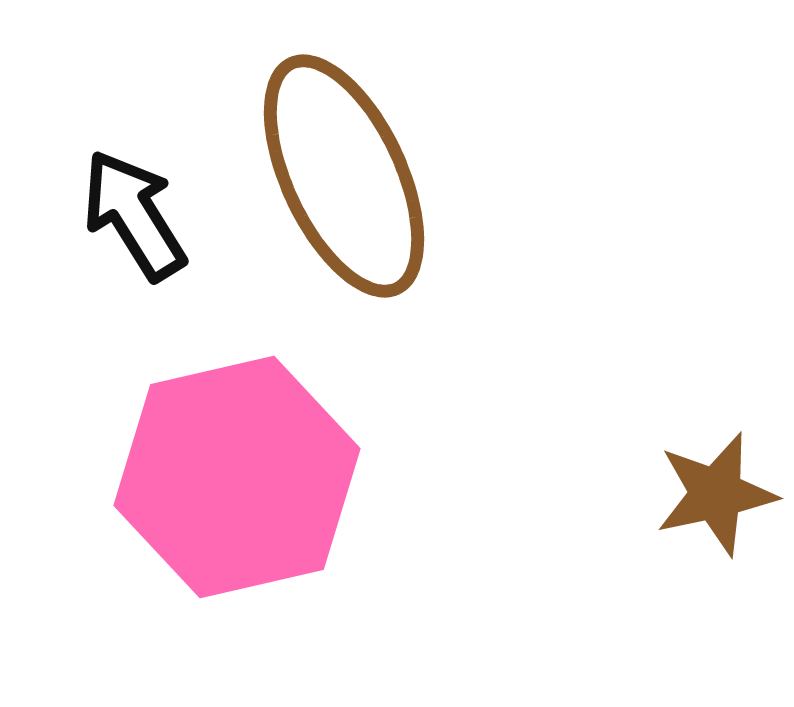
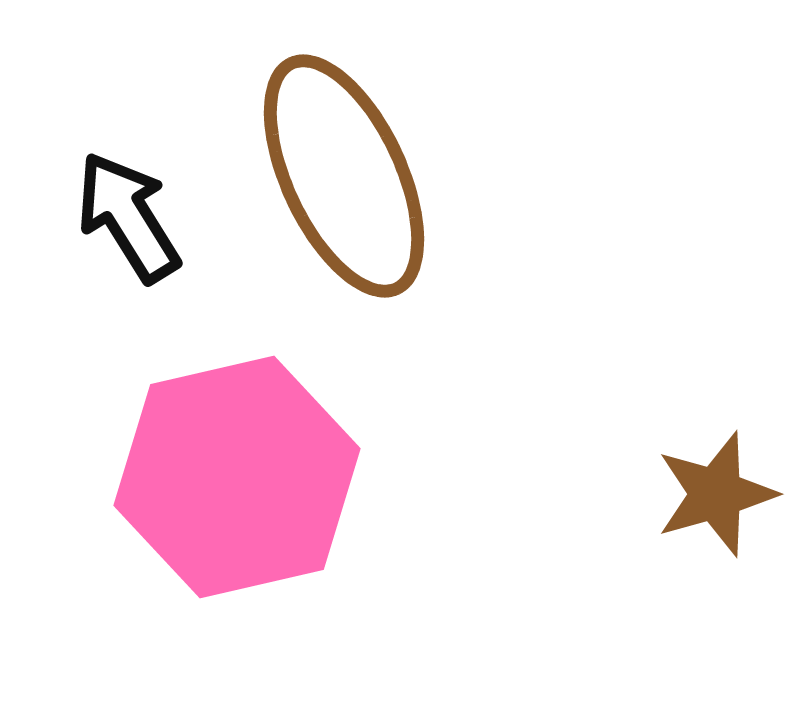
black arrow: moved 6 px left, 2 px down
brown star: rotated 4 degrees counterclockwise
